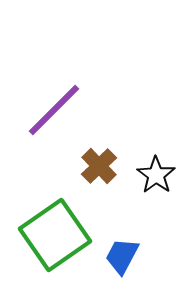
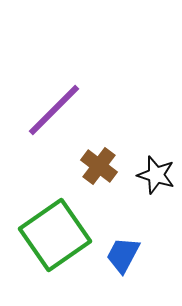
brown cross: rotated 9 degrees counterclockwise
black star: rotated 18 degrees counterclockwise
blue trapezoid: moved 1 px right, 1 px up
